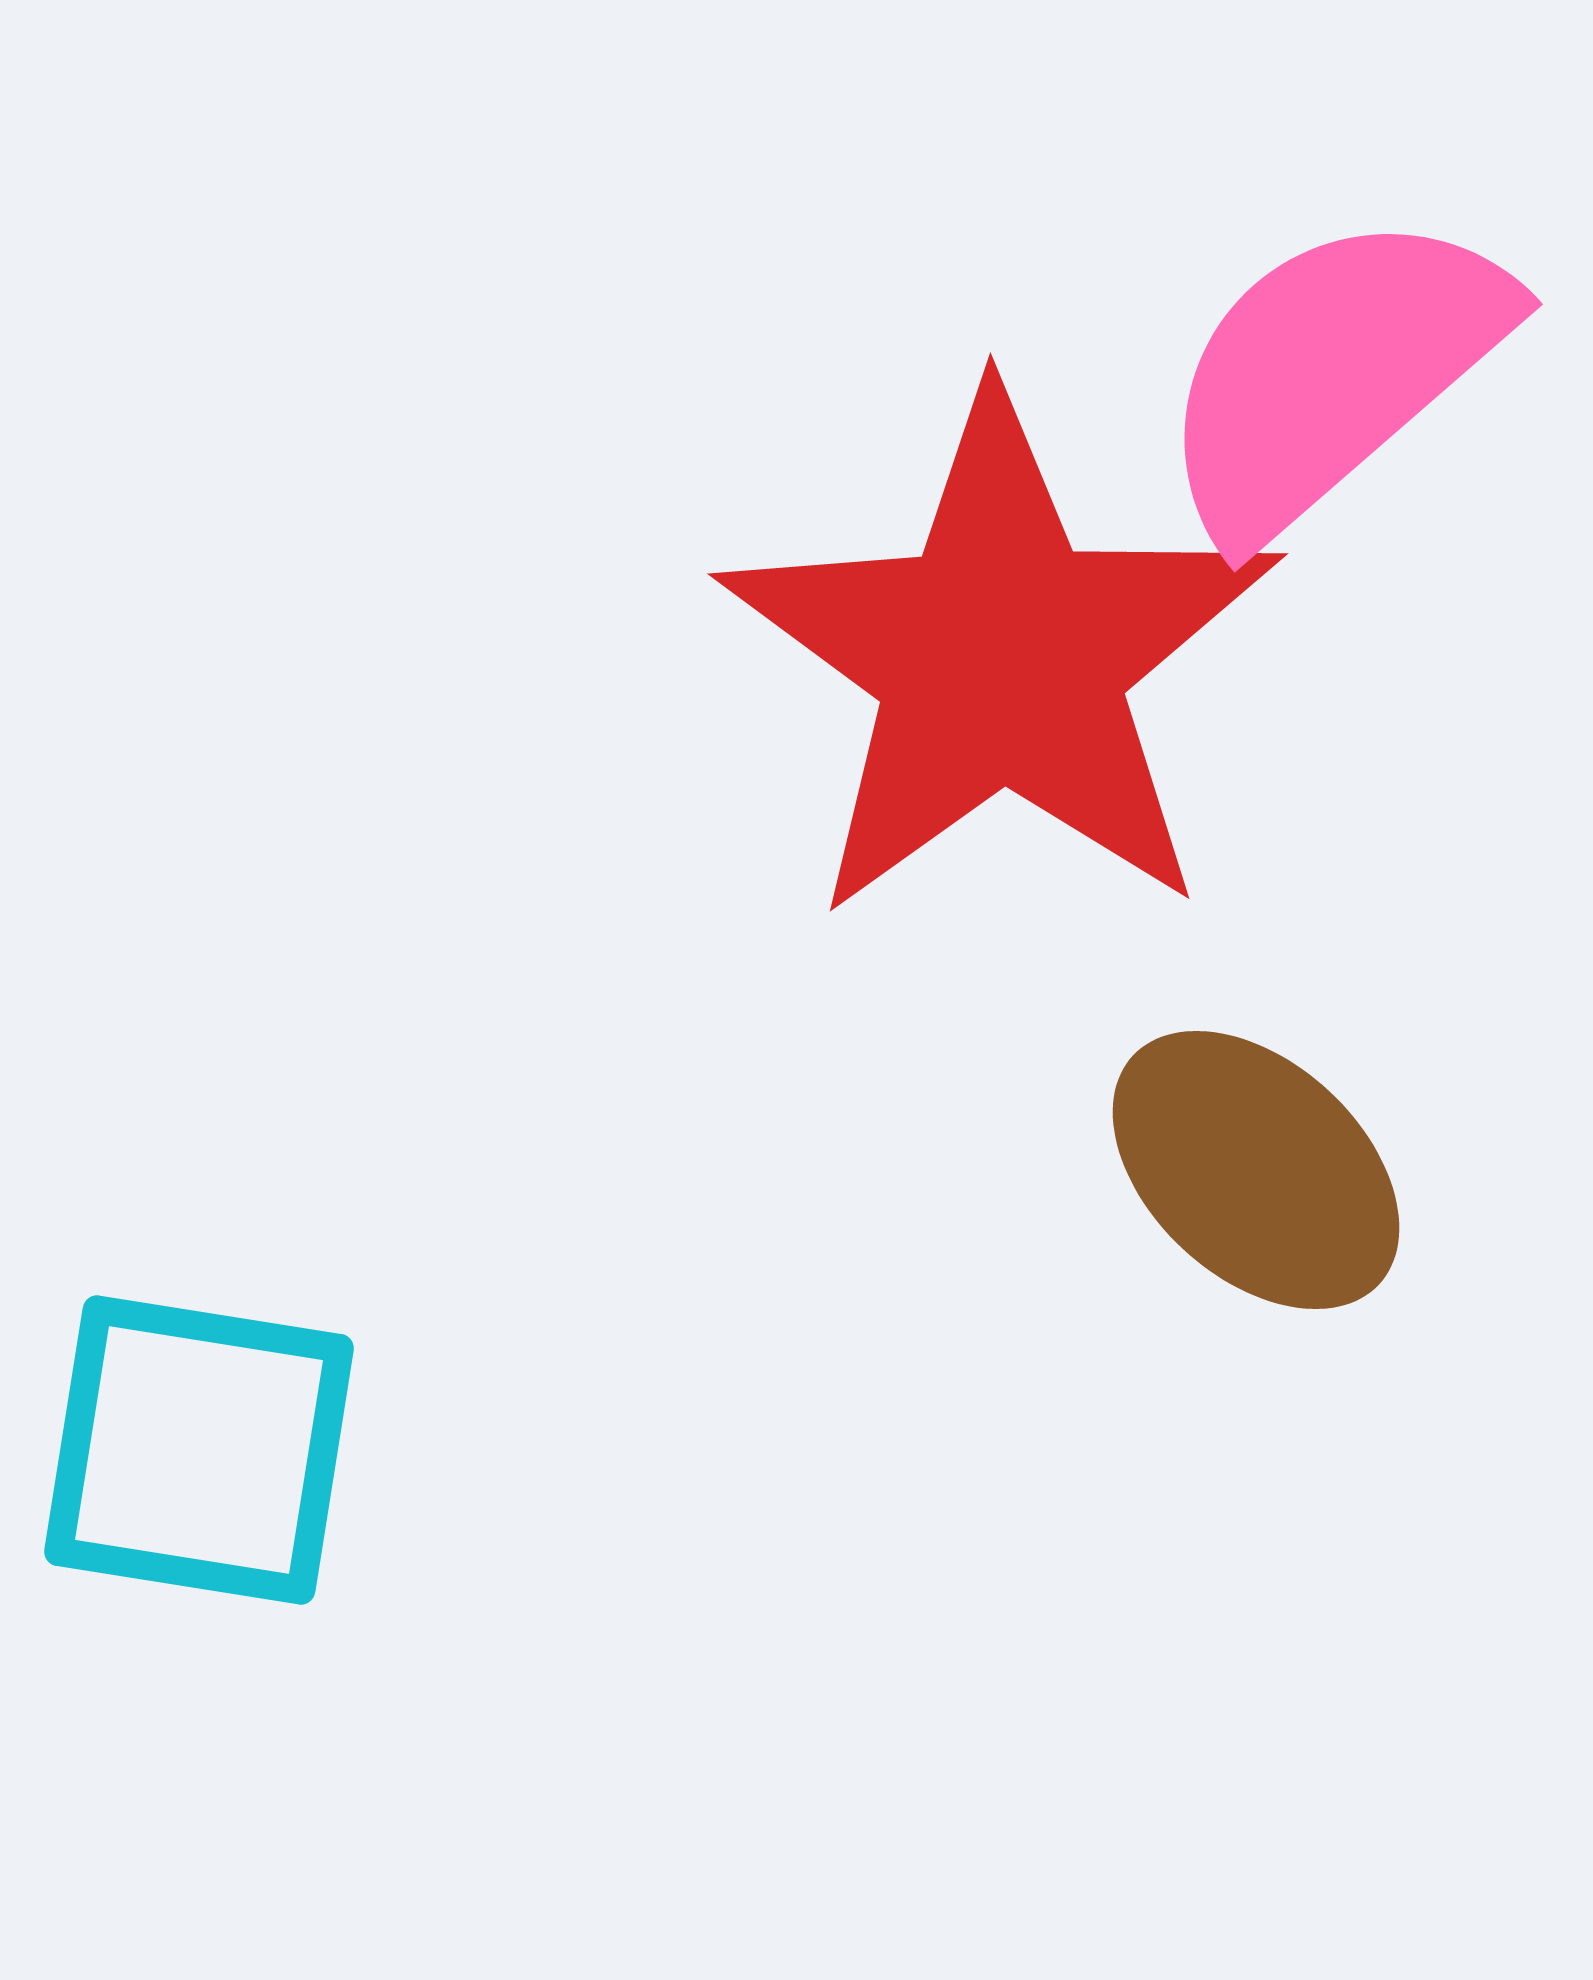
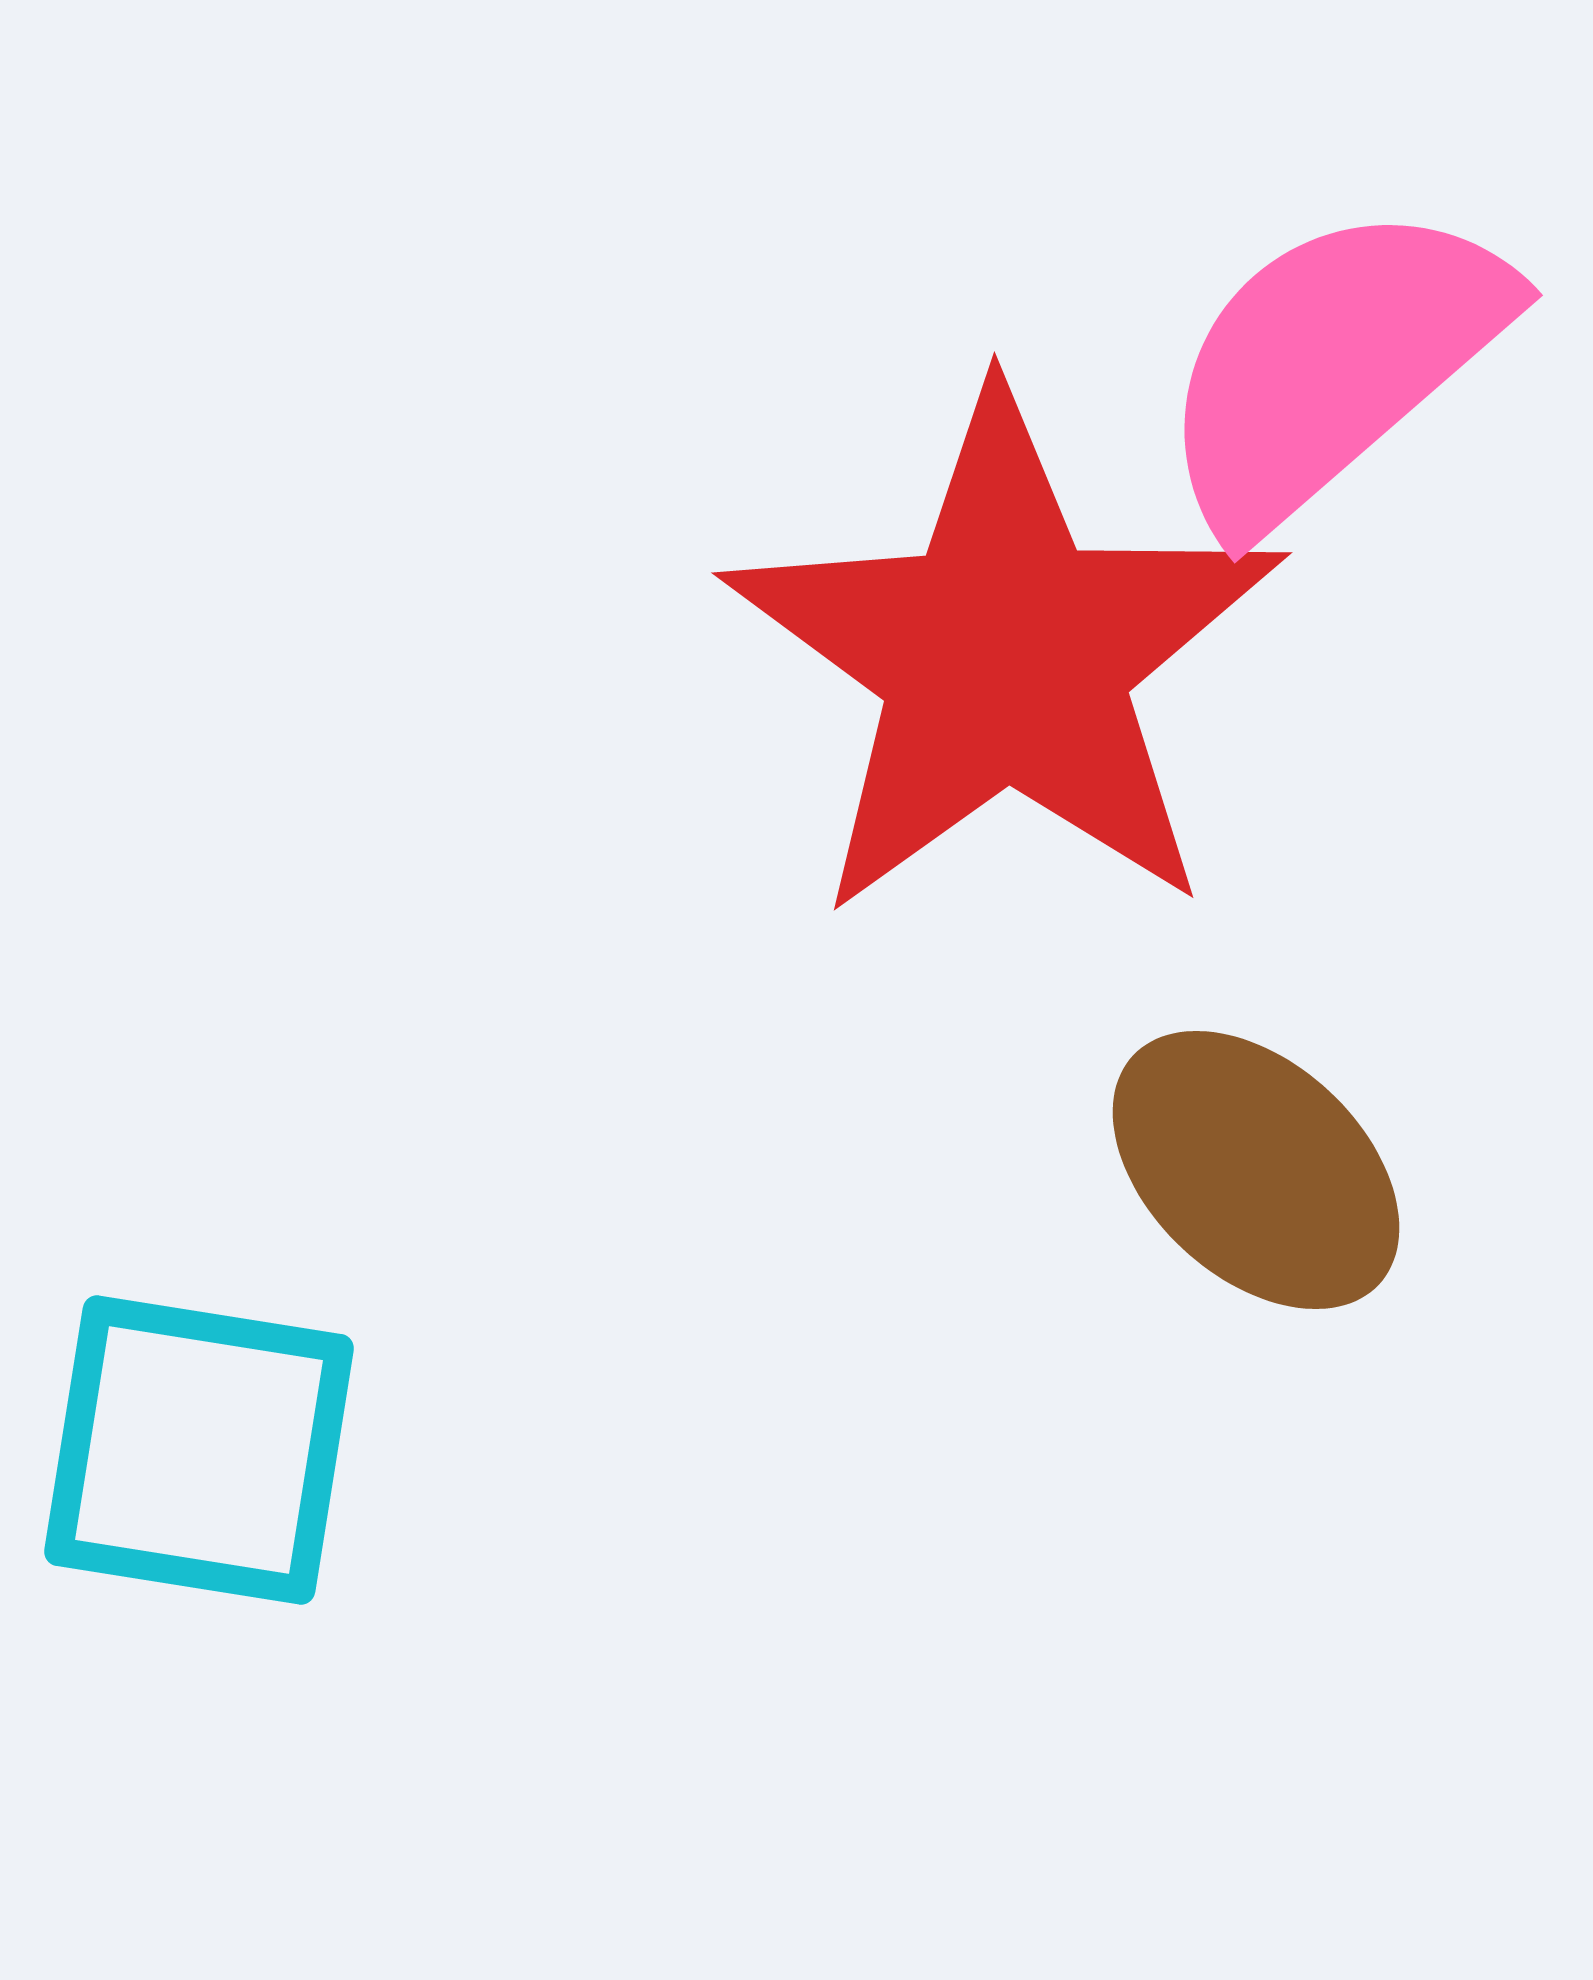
pink semicircle: moved 9 px up
red star: moved 4 px right, 1 px up
